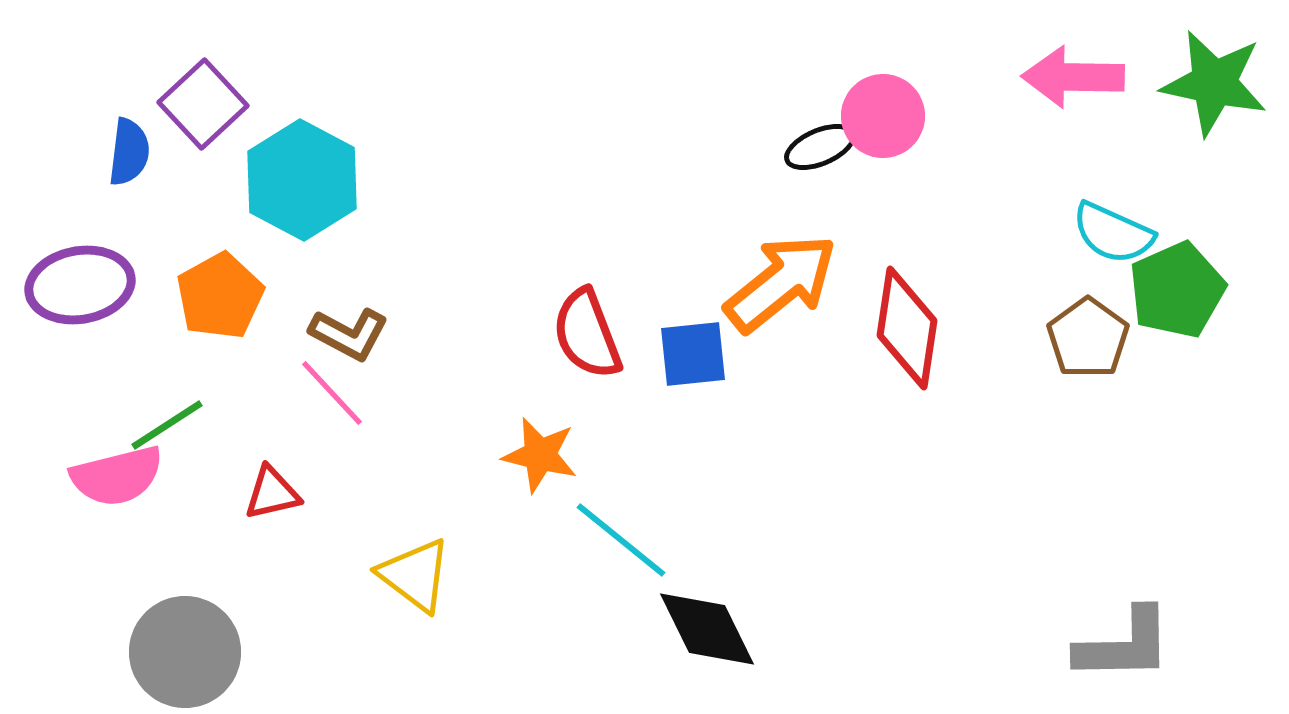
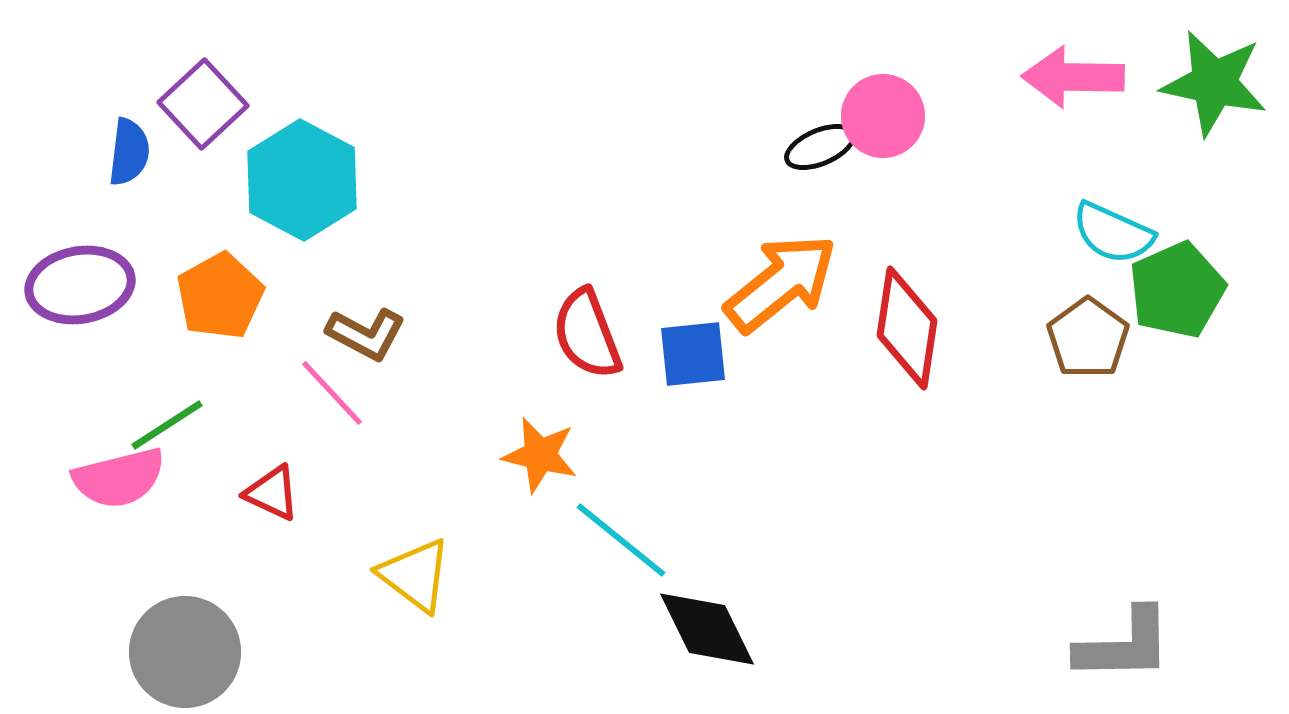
brown L-shape: moved 17 px right
pink semicircle: moved 2 px right, 2 px down
red triangle: rotated 38 degrees clockwise
